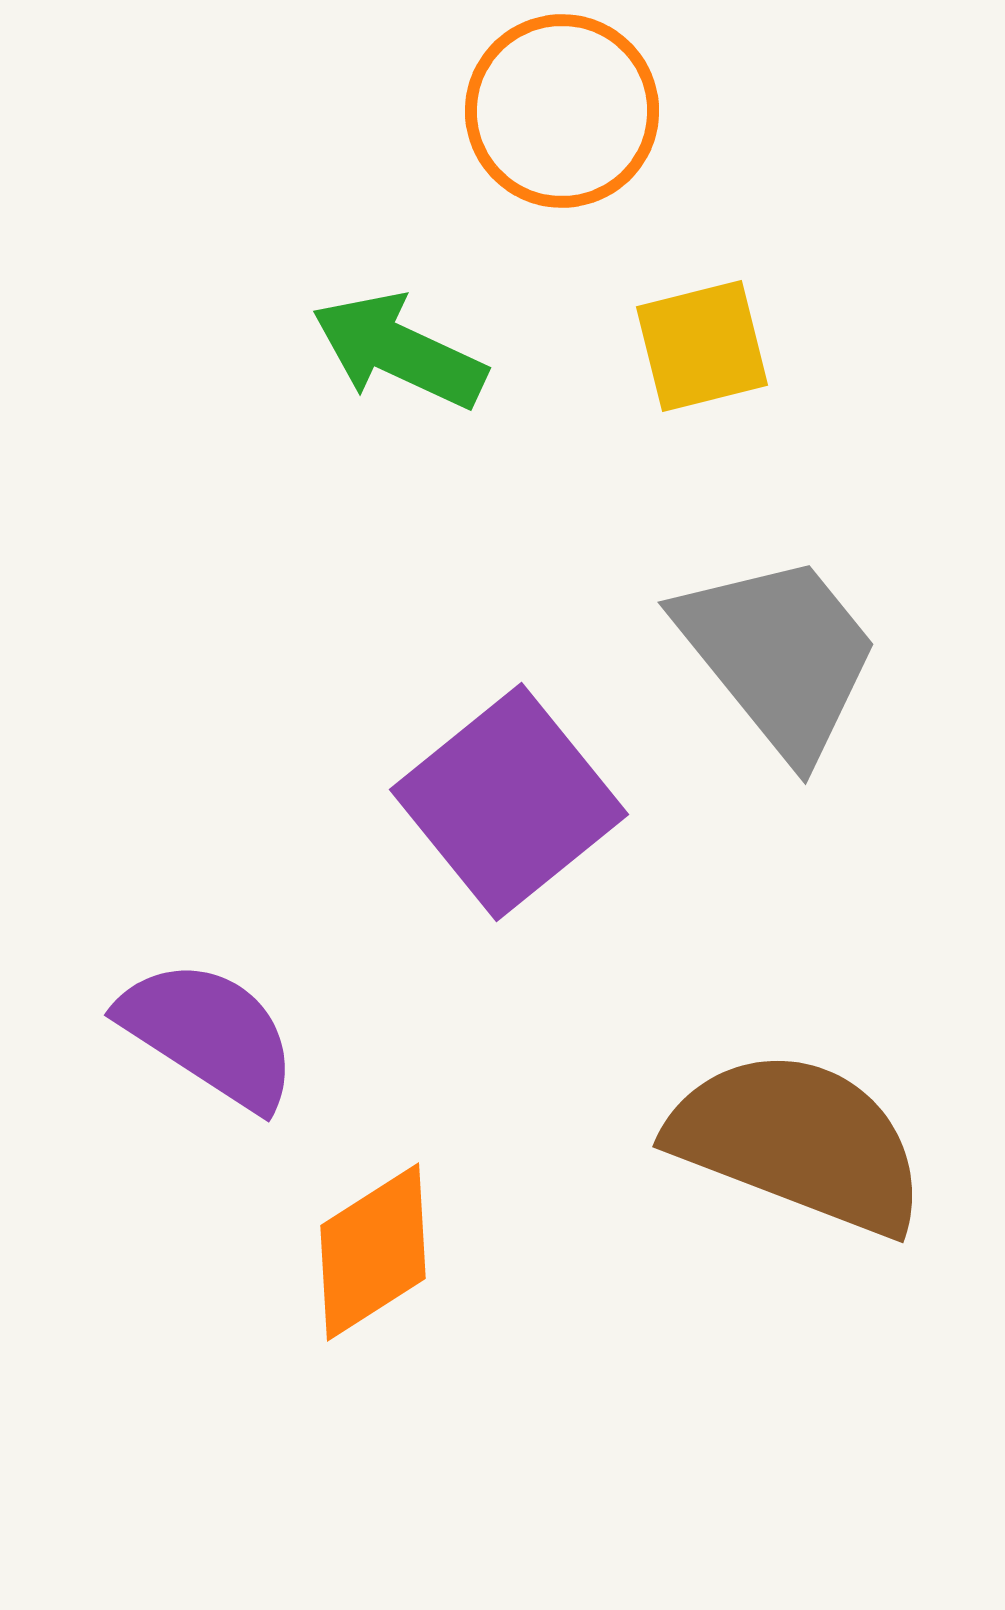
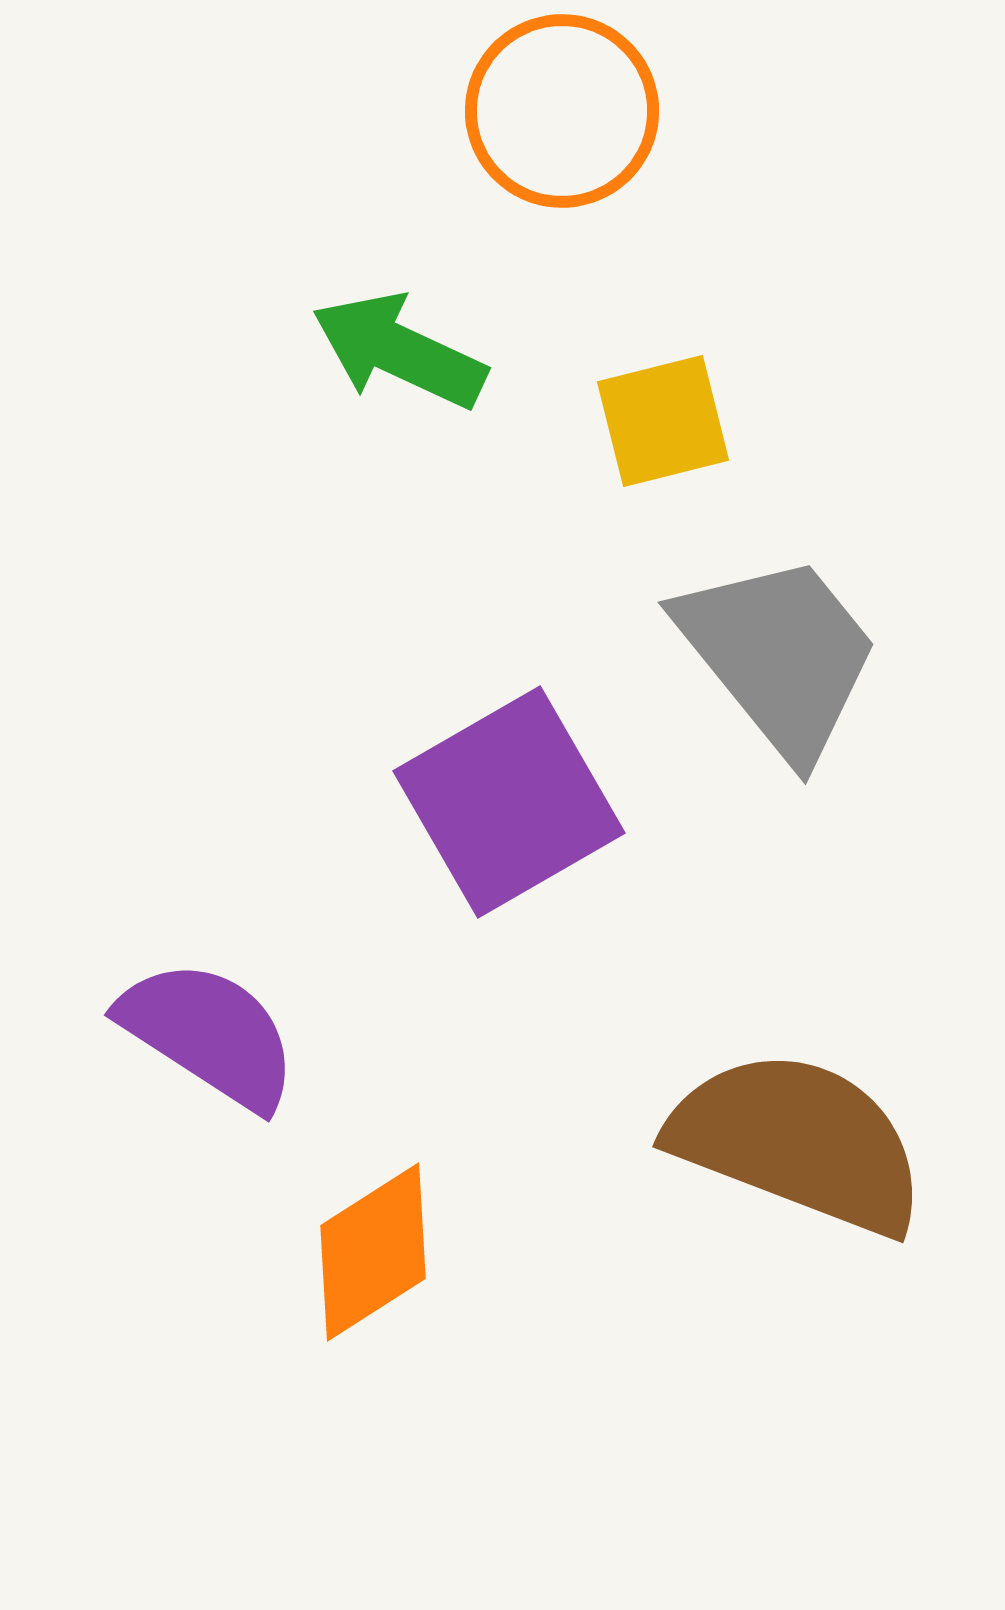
yellow square: moved 39 px left, 75 px down
purple square: rotated 9 degrees clockwise
